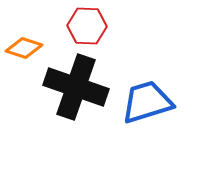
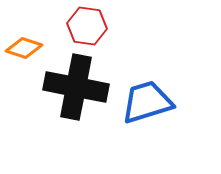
red hexagon: rotated 6 degrees clockwise
black cross: rotated 8 degrees counterclockwise
